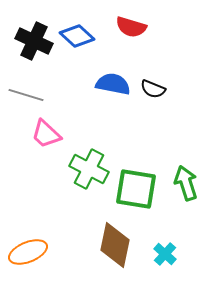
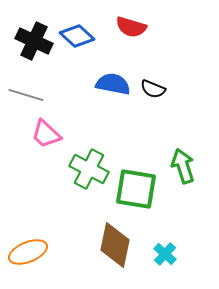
green arrow: moved 3 px left, 17 px up
